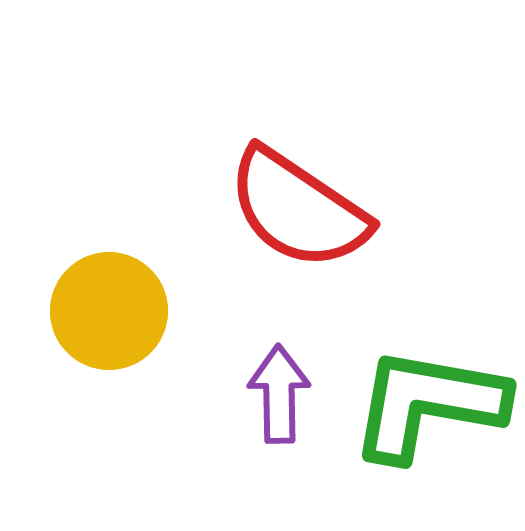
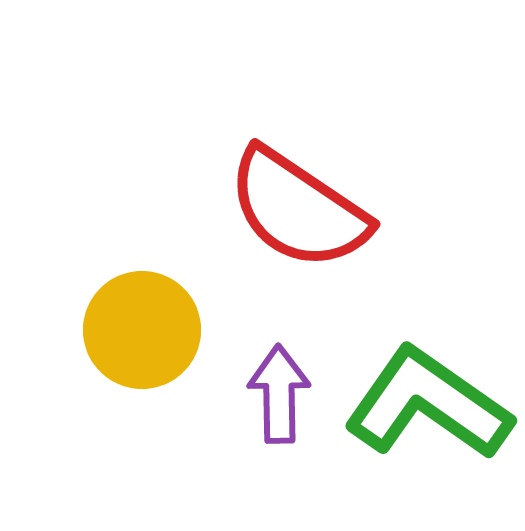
yellow circle: moved 33 px right, 19 px down
green L-shape: rotated 25 degrees clockwise
